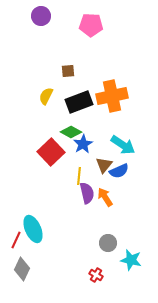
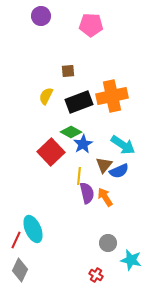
gray diamond: moved 2 px left, 1 px down
